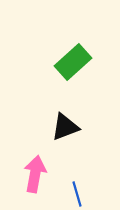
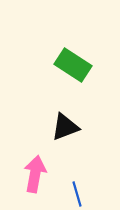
green rectangle: moved 3 px down; rotated 75 degrees clockwise
